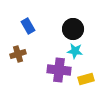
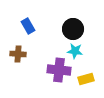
brown cross: rotated 21 degrees clockwise
